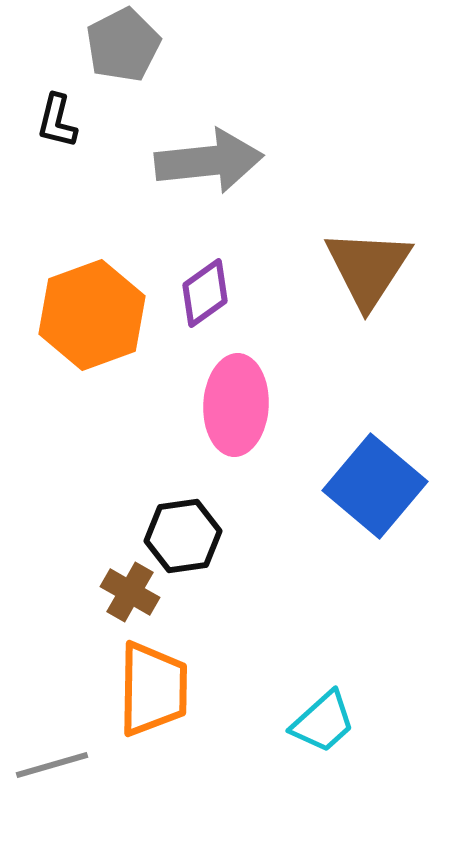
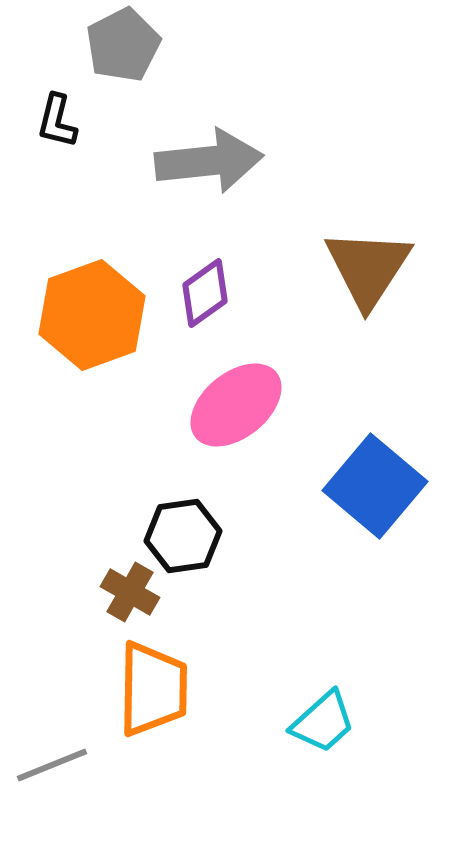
pink ellipse: rotated 48 degrees clockwise
gray line: rotated 6 degrees counterclockwise
